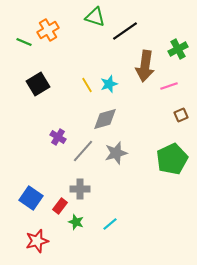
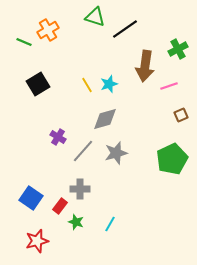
black line: moved 2 px up
cyan line: rotated 21 degrees counterclockwise
